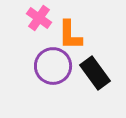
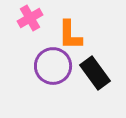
pink cross: moved 9 px left; rotated 25 degrees clockwise
